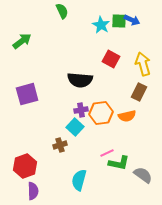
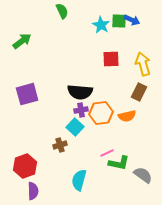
red square: rotated 30 degrees counterclockwise
black semicircle: moved 12 px down
